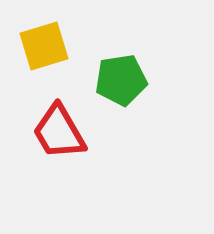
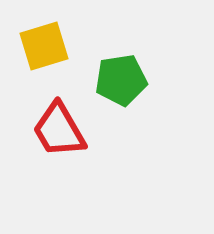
red trapezoid: moved 2 px up
